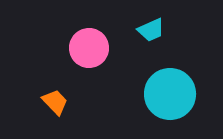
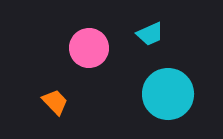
cyan trapezoid: moved 1 px left, 4 px down
cyan circle: moved 2 px left
